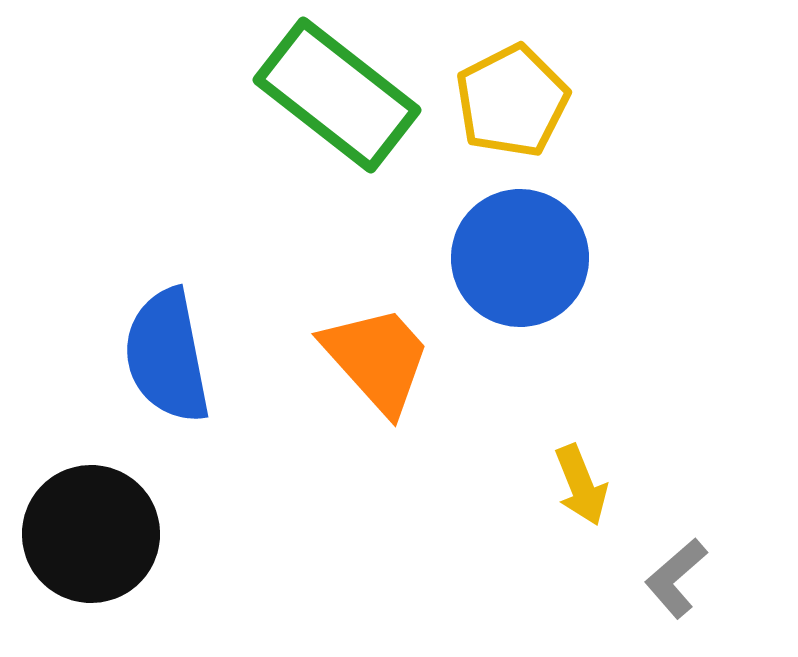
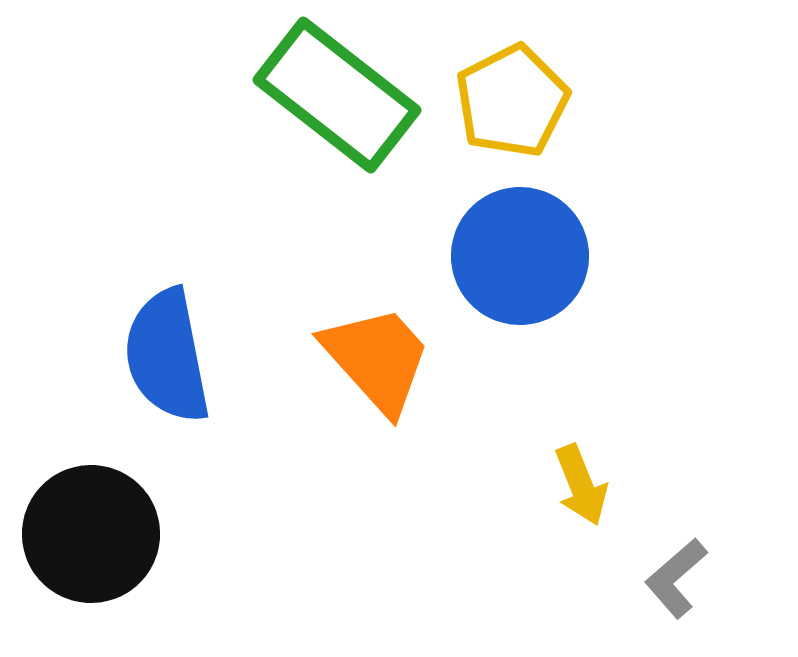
blue circle: moved 2 px up
